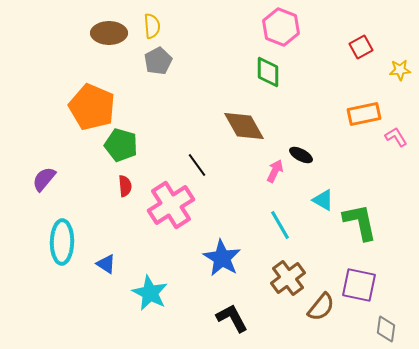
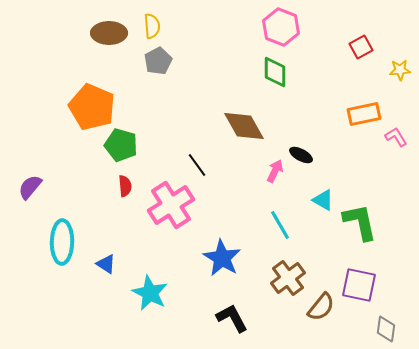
green diamond: moved 7 px right
purple semicircle: moved 14 px left, 8 px down
